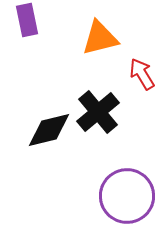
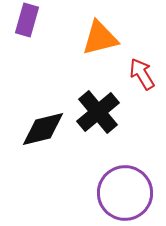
purple rectangle: rotated 28 degrees clockwise
black diamond: moved 6 px left, 1 px up
purple circle: moved 2 px left, 3 px up
